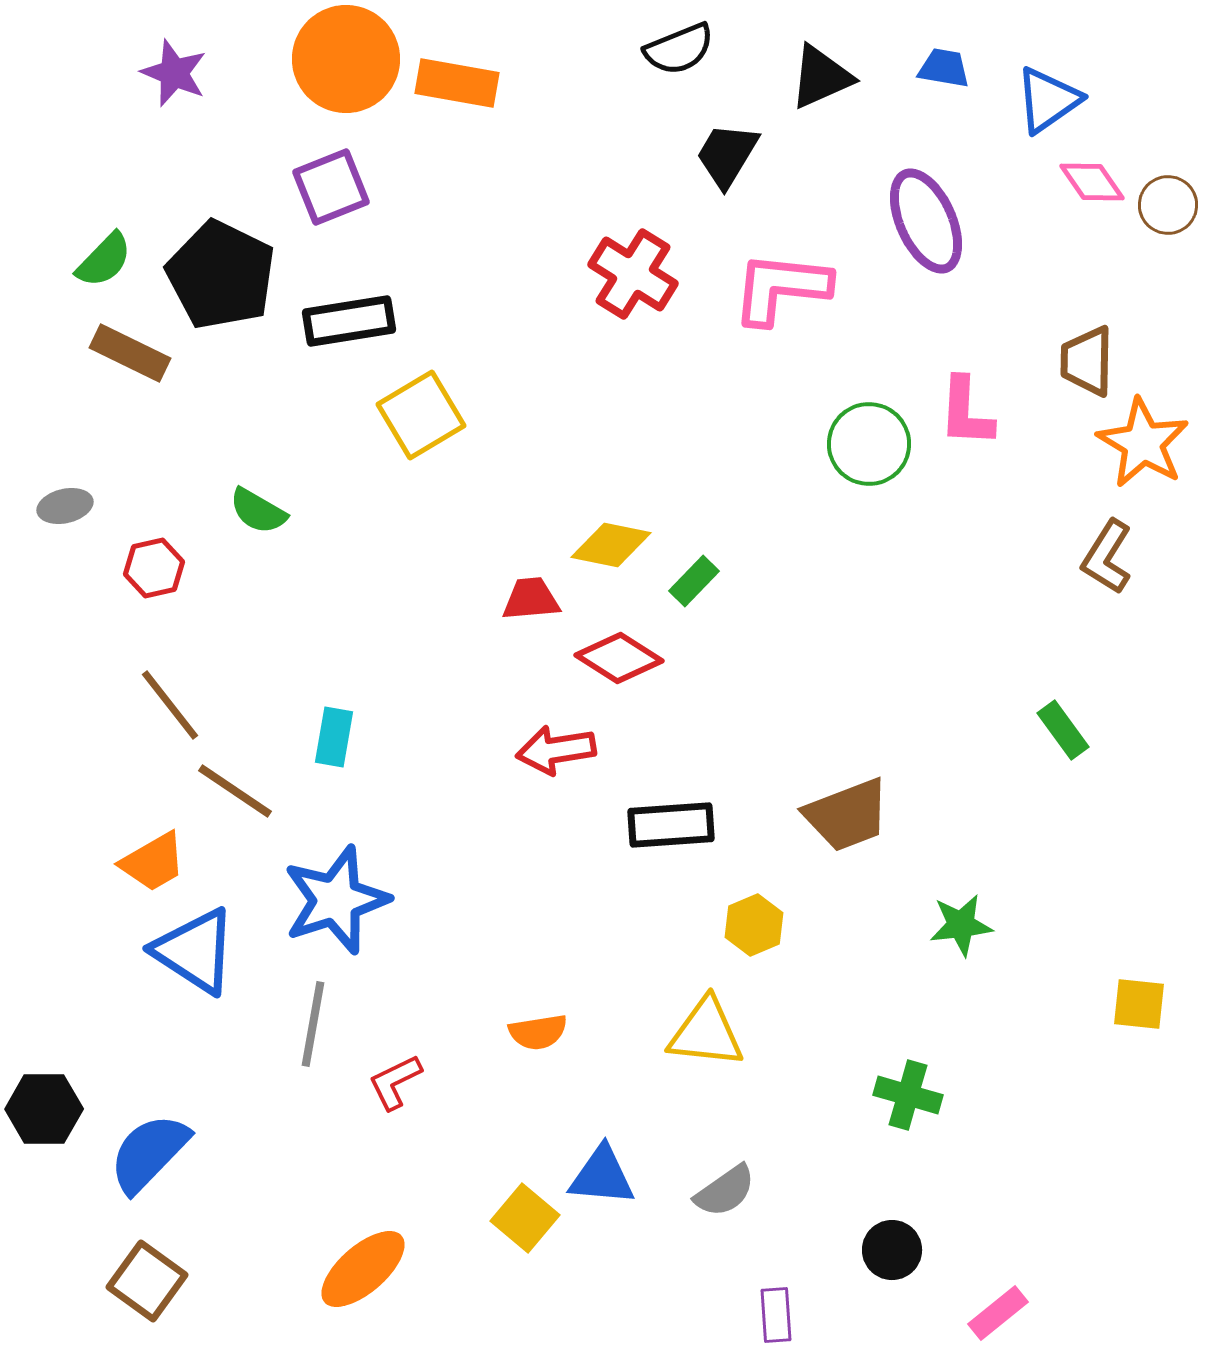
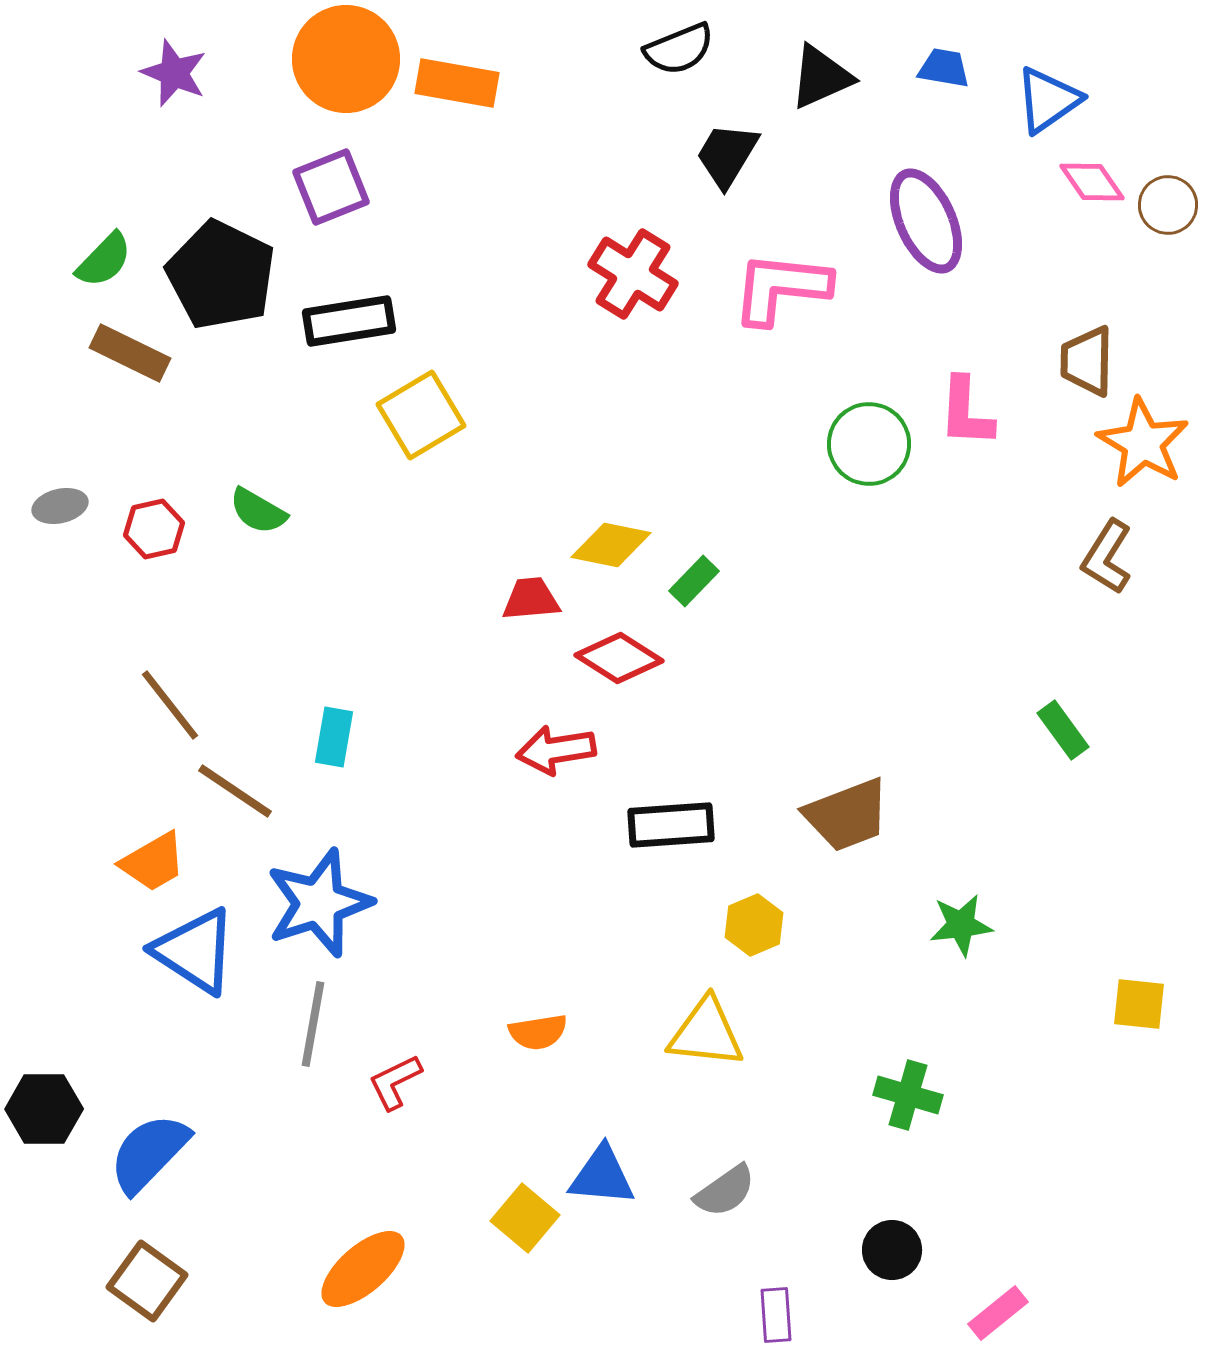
gray ellipse at (65, 506): moved 5 px left
red hexagon at (154, 568): moved 39 px up
blue star at (336, 900): moved 17 px left, 3 px down
